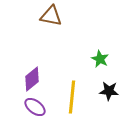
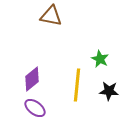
yellow line: moved 5 px right, 12 px up
purple ellipse: moved 1 px down
